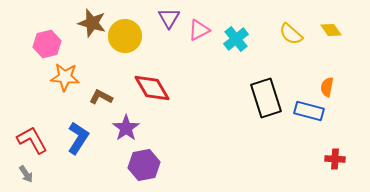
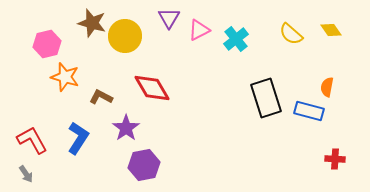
orange star: rotated 12 degrees clockwise
